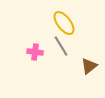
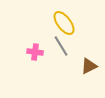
brown triangle: rotated 12 degrees clockwise
